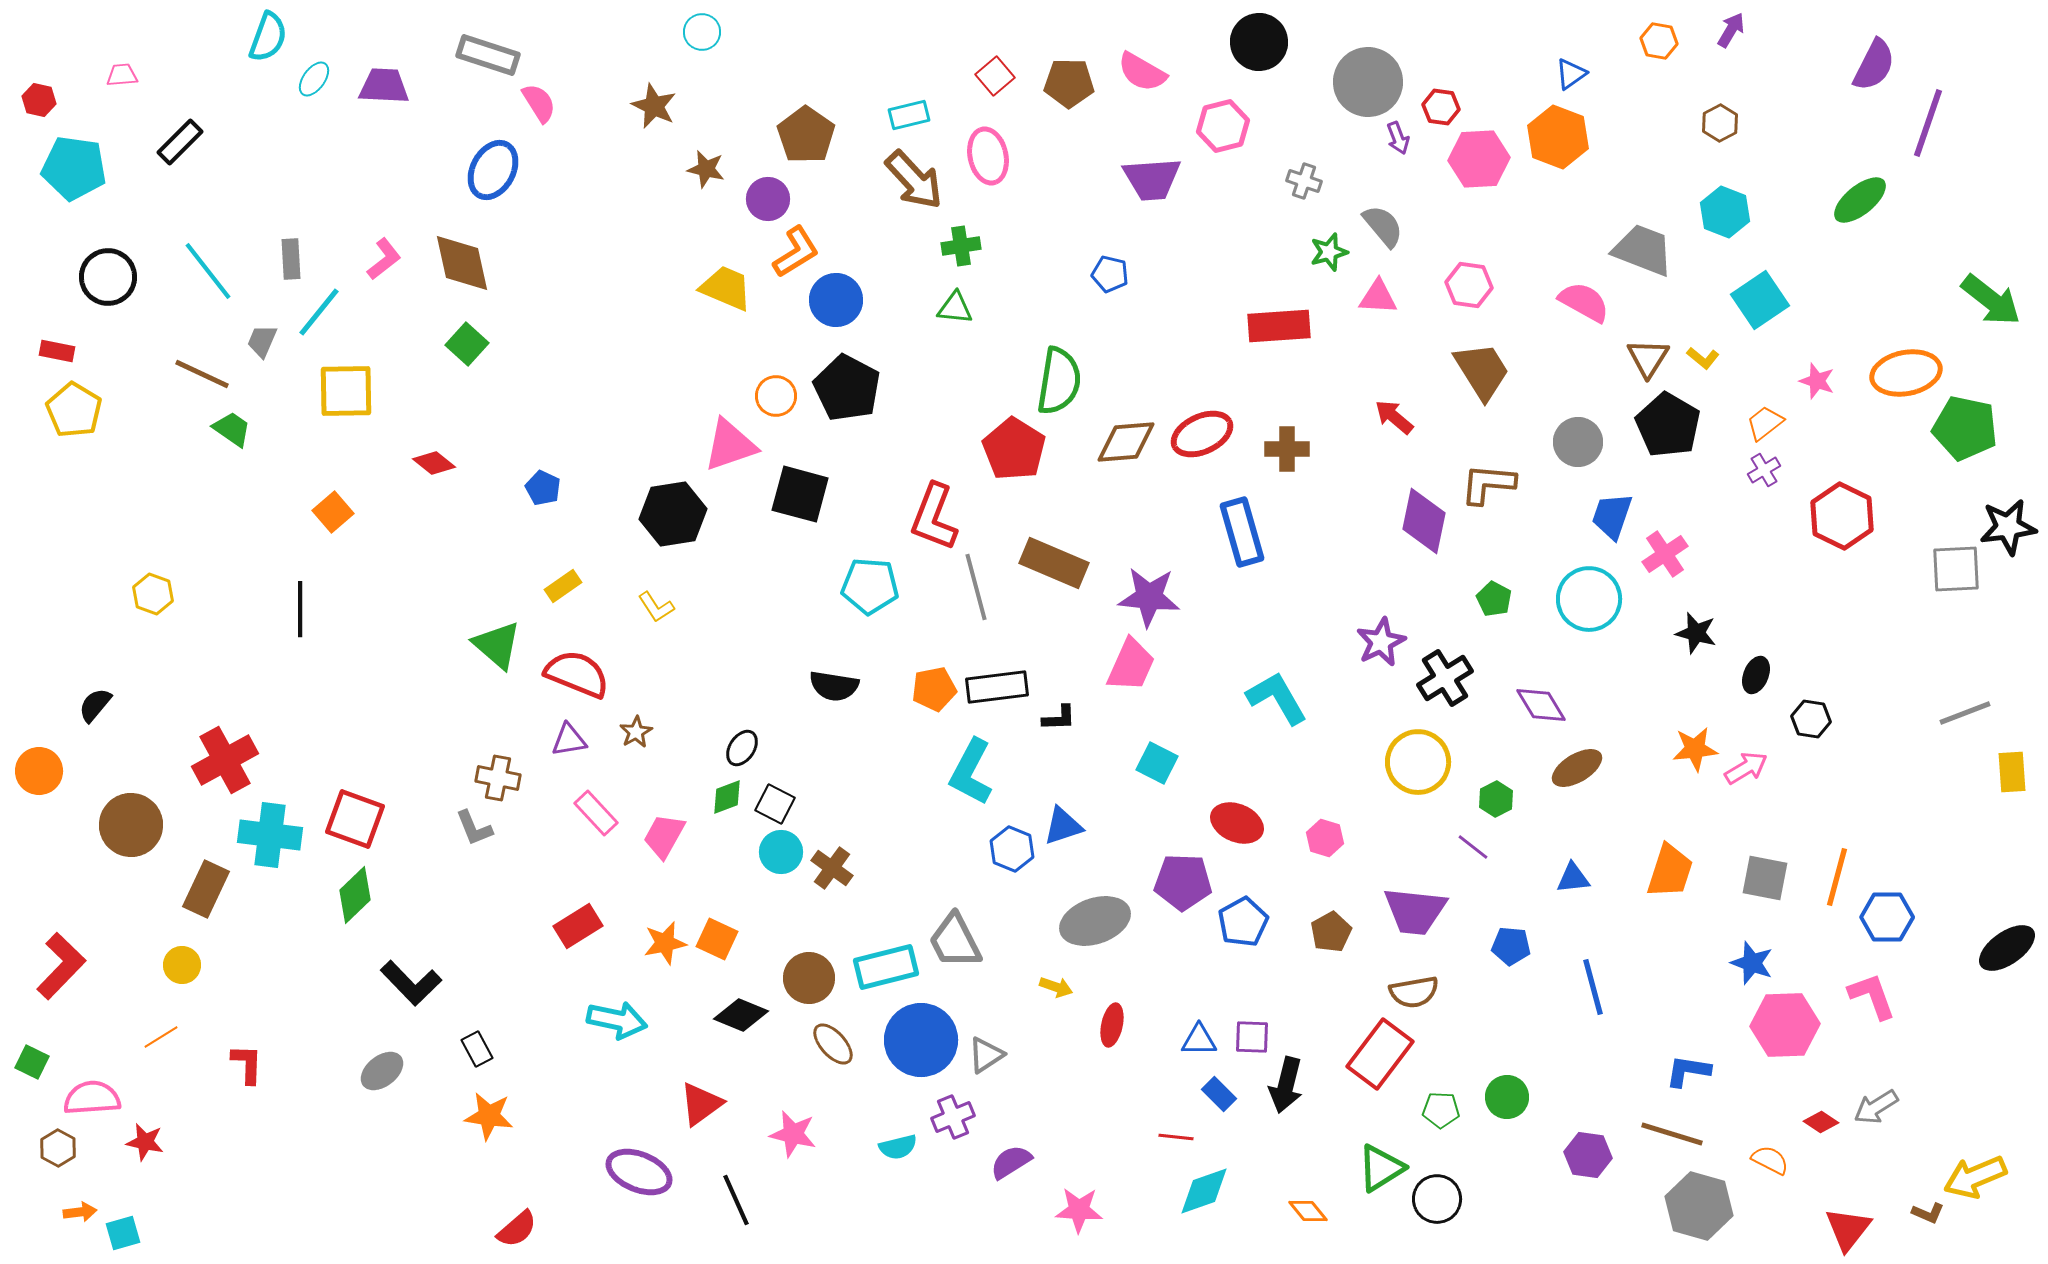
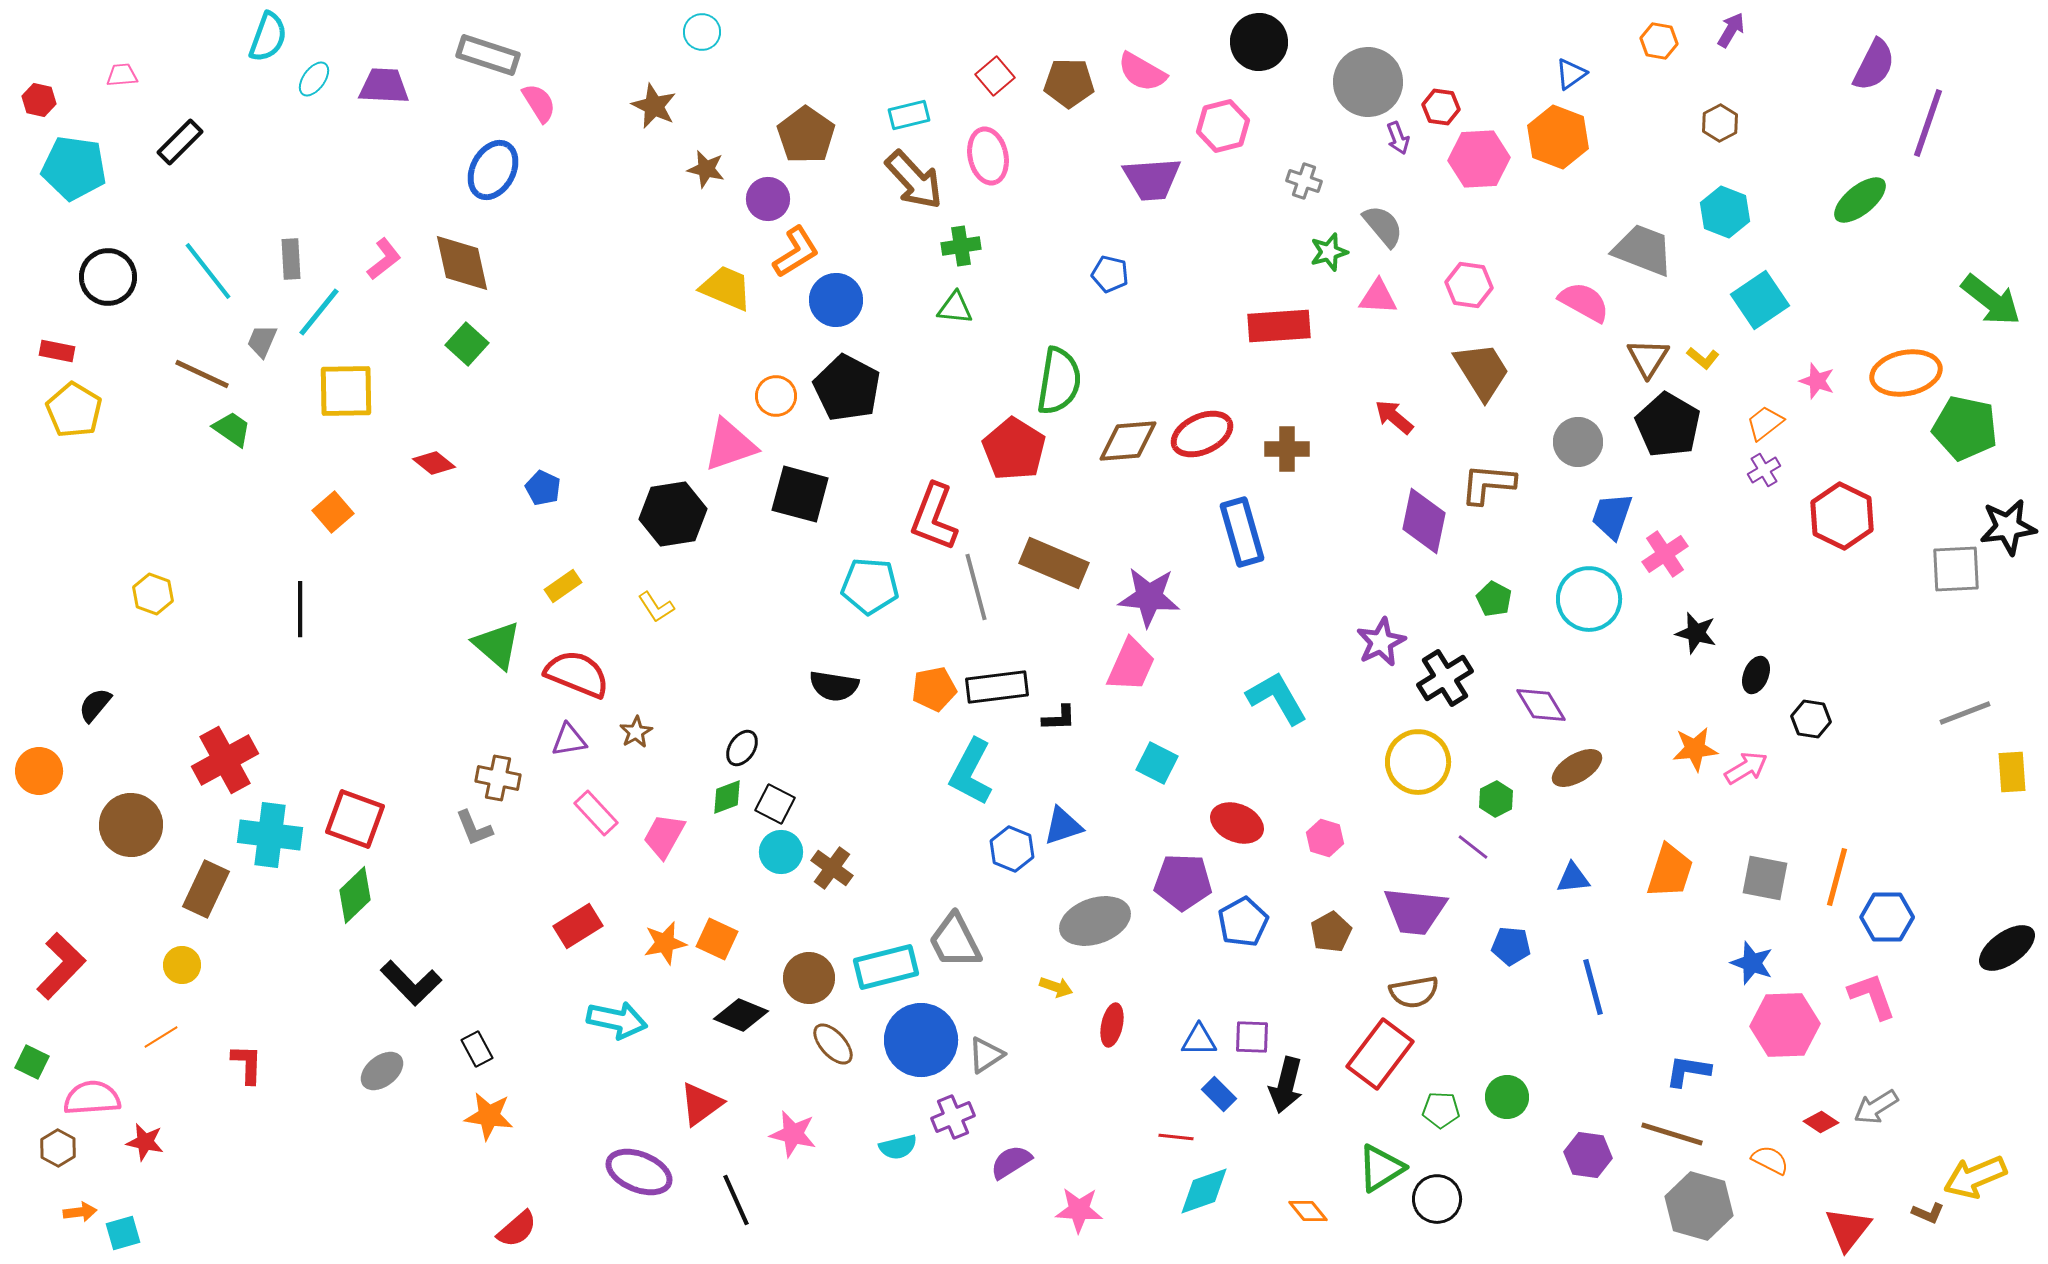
brown diamond at (1126, 442): moved 2 px right, 1 px up
